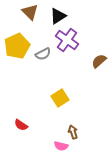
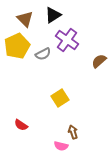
brown triangle: moved 5 px left, 7 px down
black triangle: moved 5 px left, 1 px up
